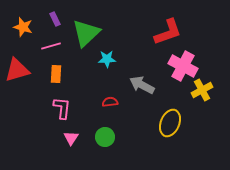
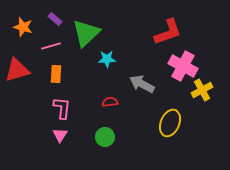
purple rectangle: rotated 24 degrees counterclockwise
gray arrow: moved 1 px up
pink triangle: moved 11 px left, 3 px up
